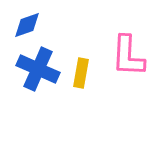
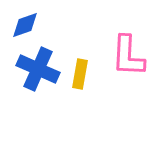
blue diamond: moved 2 px left
yellow rectangle: moved 1 px left, 1 px down
